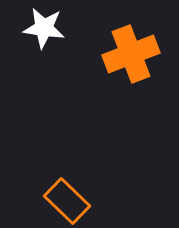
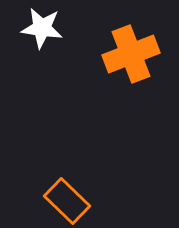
white star: moved 2 px left
